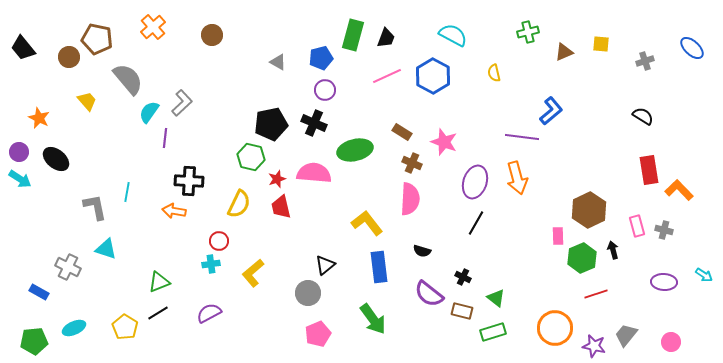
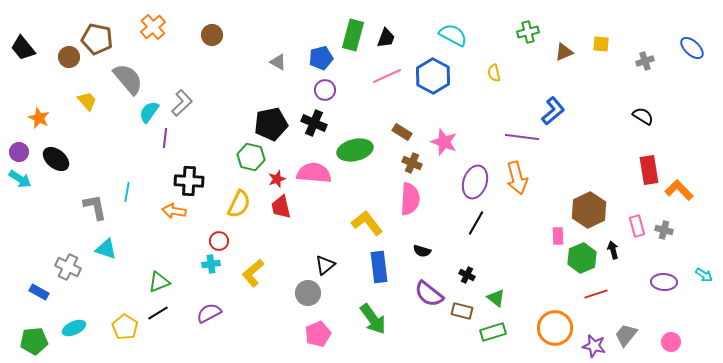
blue L-shape at (551, 111): moved 2 px right
black cross at (463, 277): moved 4 px right, 2 px up
